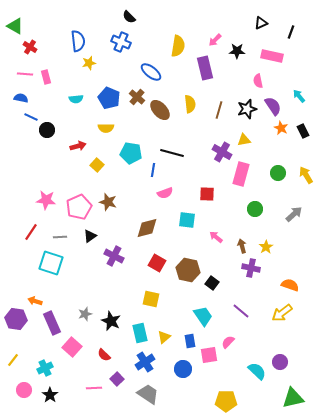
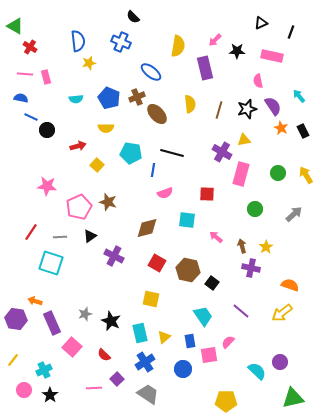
black semicircle at (129, 17): moved 4 px right
brown cross at (137, 97): rotated 28 degrees clockwise
brown ellipse at (160, 110): moved 3 px left, 4 px down
pink star at (46, 200): moved 1 px right, 14 px up
cyan cross at (45, 368): moved 1 px left, 2 px down
